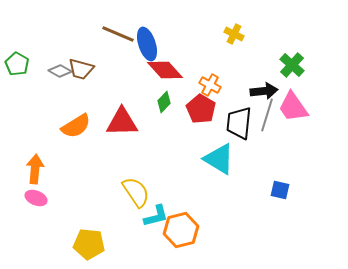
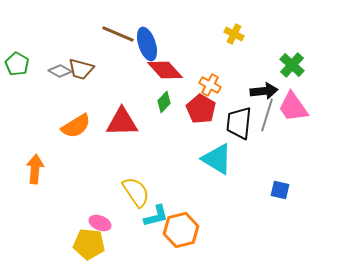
cyan triangle: moved 2 px left
pink ellipse: moved 64 px right, 25 px down
